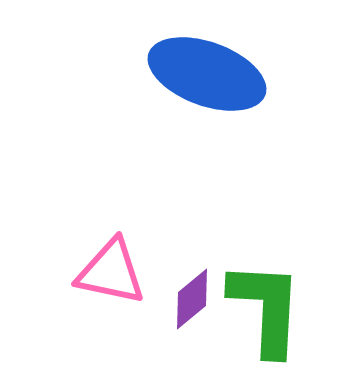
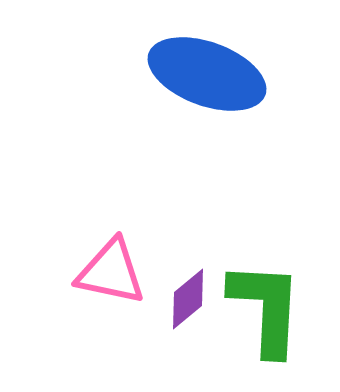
purple diamond: moved 4 px left
